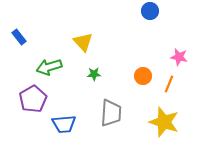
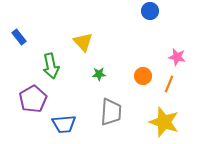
pink star: moved 2 px left
green arrow: moved 2 px right, 1 px up; rotated 85 degrees counterclockwise
green star: moved 5 px right
gray trapezoid: moved 1 px up
